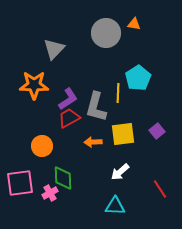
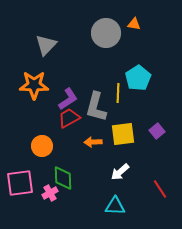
gray triangle: moved 8 px left, 4 px up
